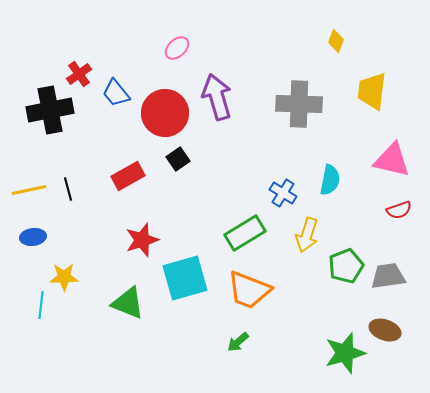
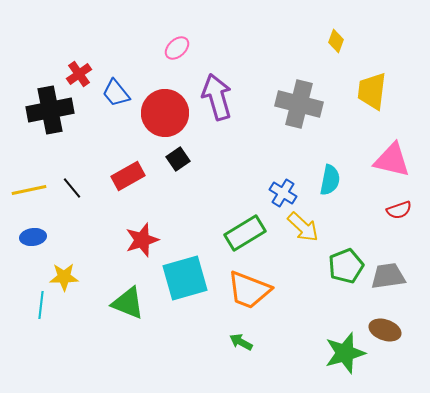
gray cross: rotated 12 degrees clockwise
black line: moved 4 px right, 1 px up; rotated 25 degrees counterclockwise
yellow arrow: moved 4 px left, 8 px up; rotated 64 degrees counterclockwise
green arrow: moved 3 px right; rotated 70 degrees clockwise
